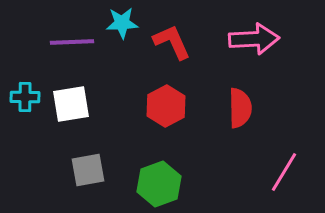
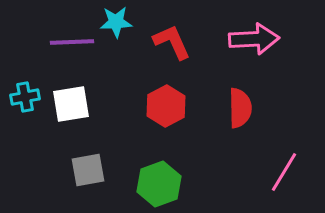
cyan star: moved 6 px left, 1 px up
cyan cross: rotated 12 degrees counterclockwise
